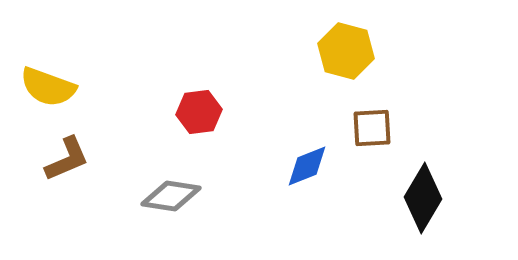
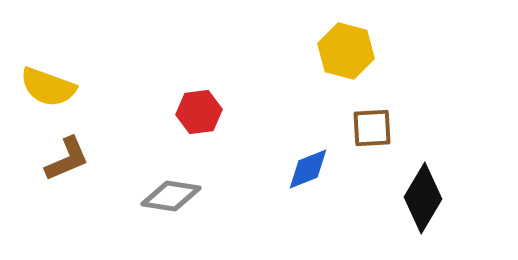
blue diamond: moved 1 px right, 3 px down
